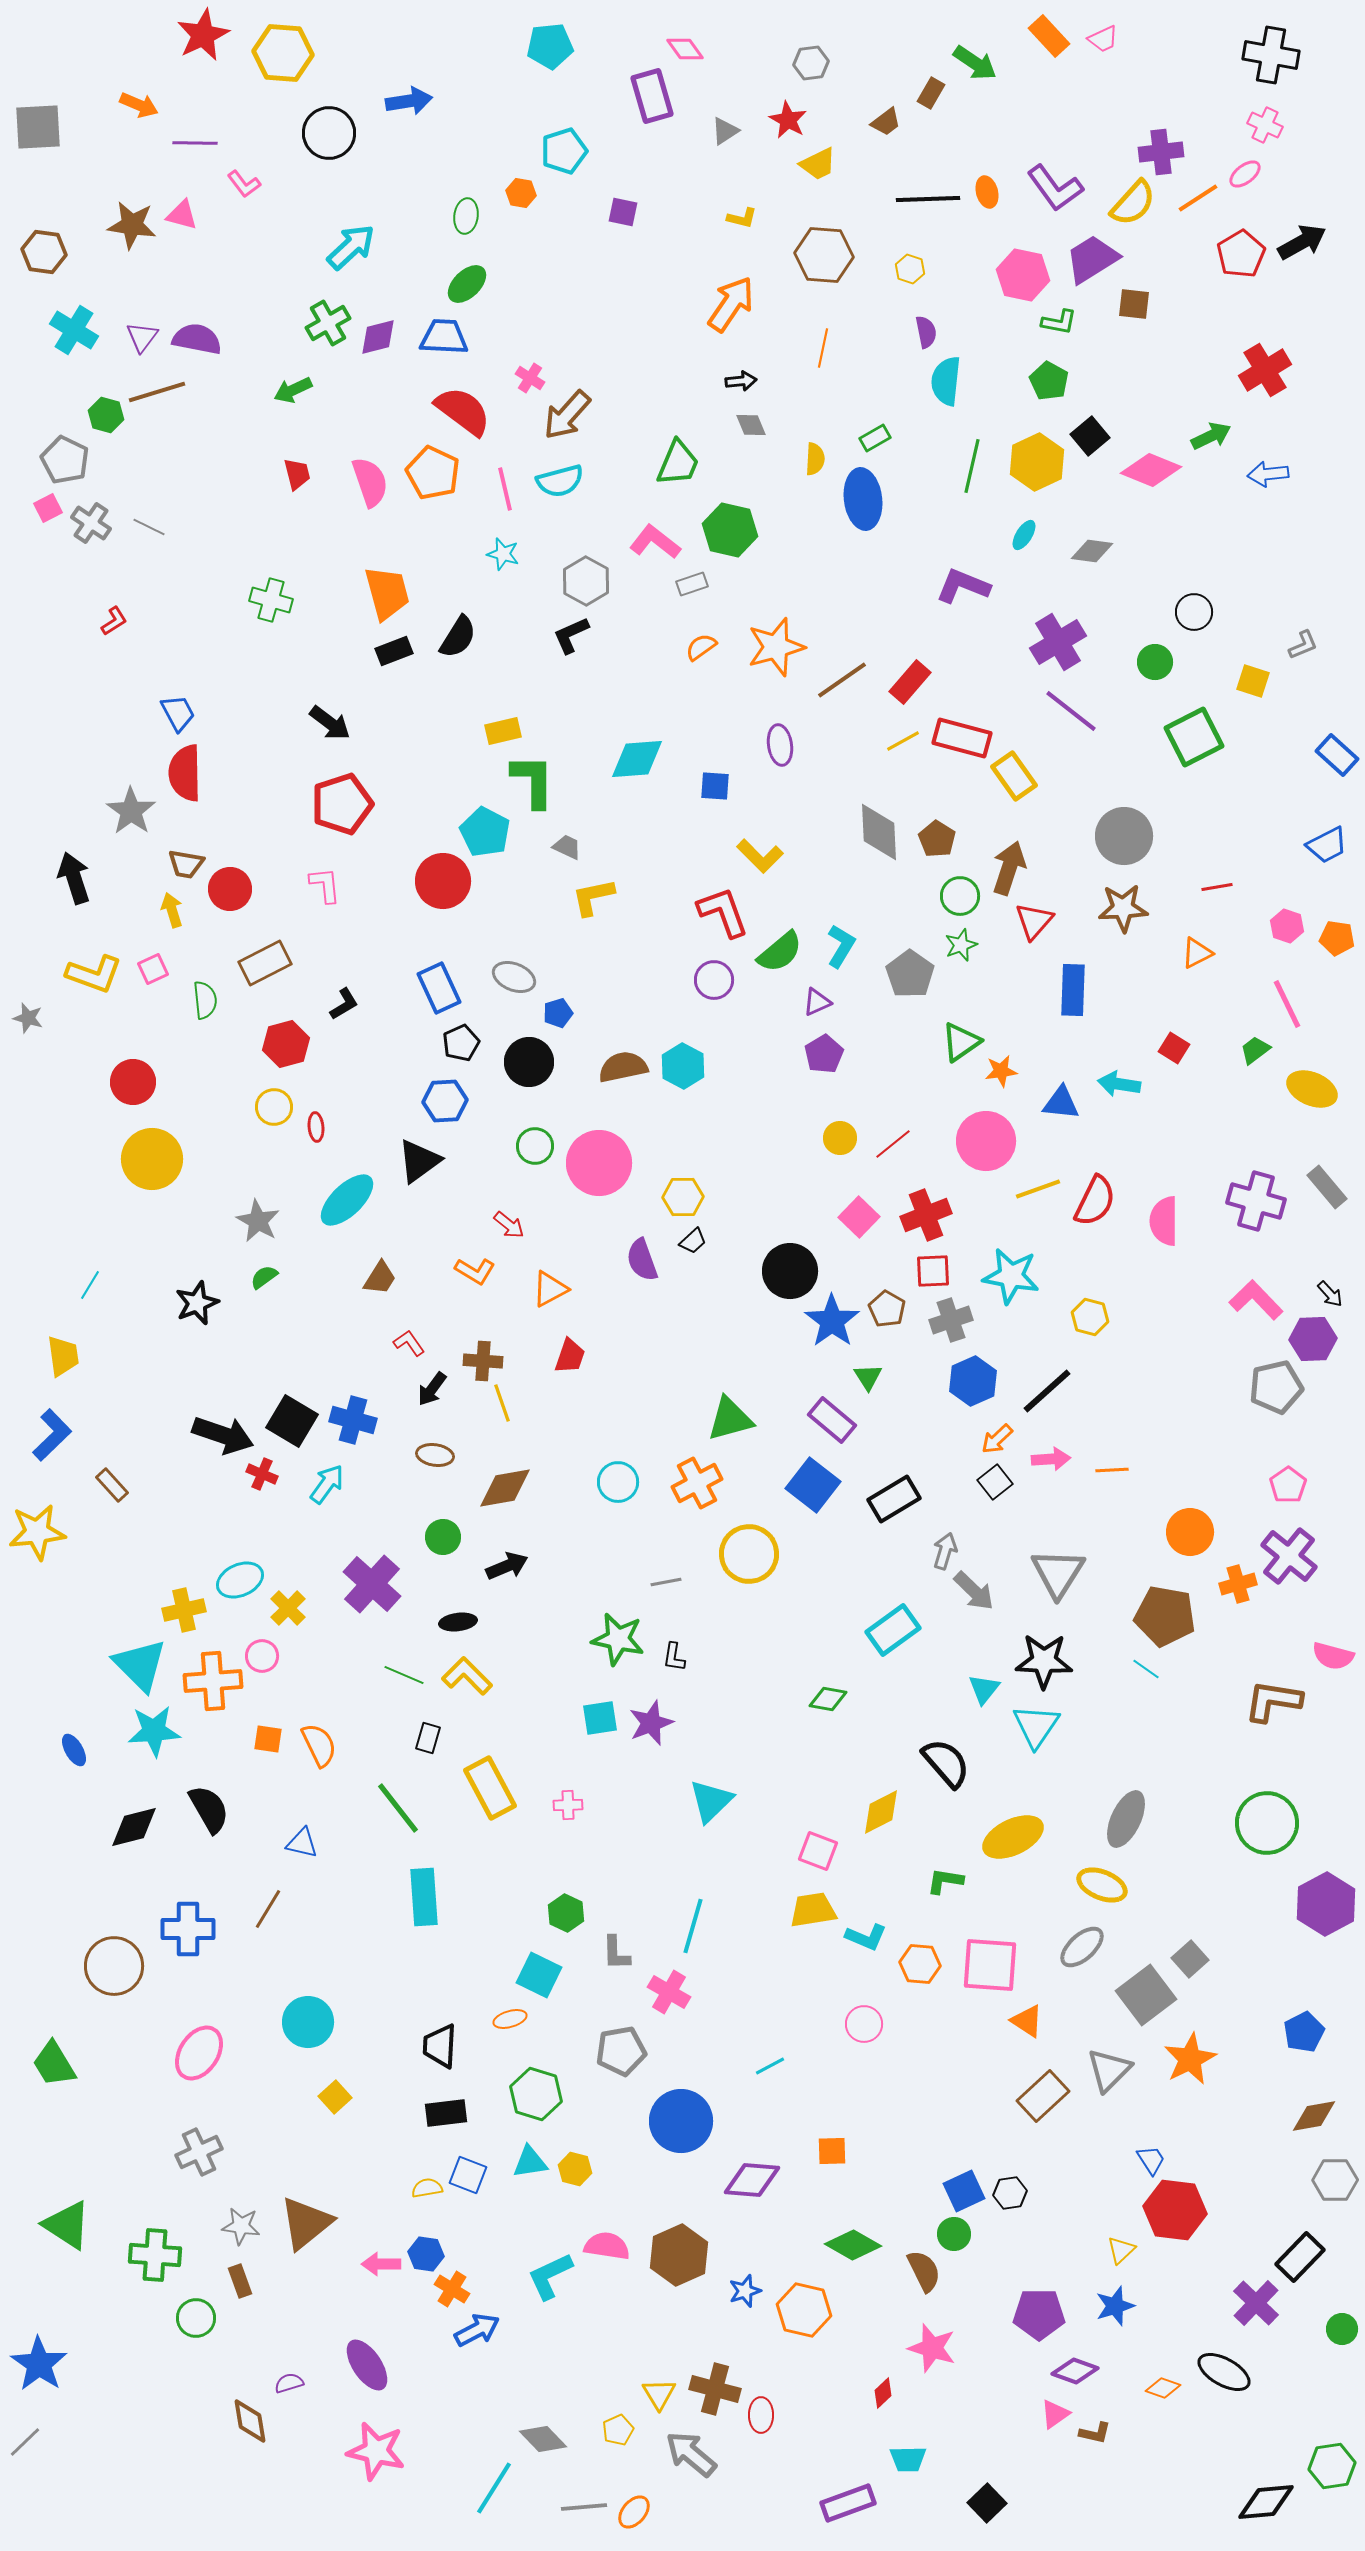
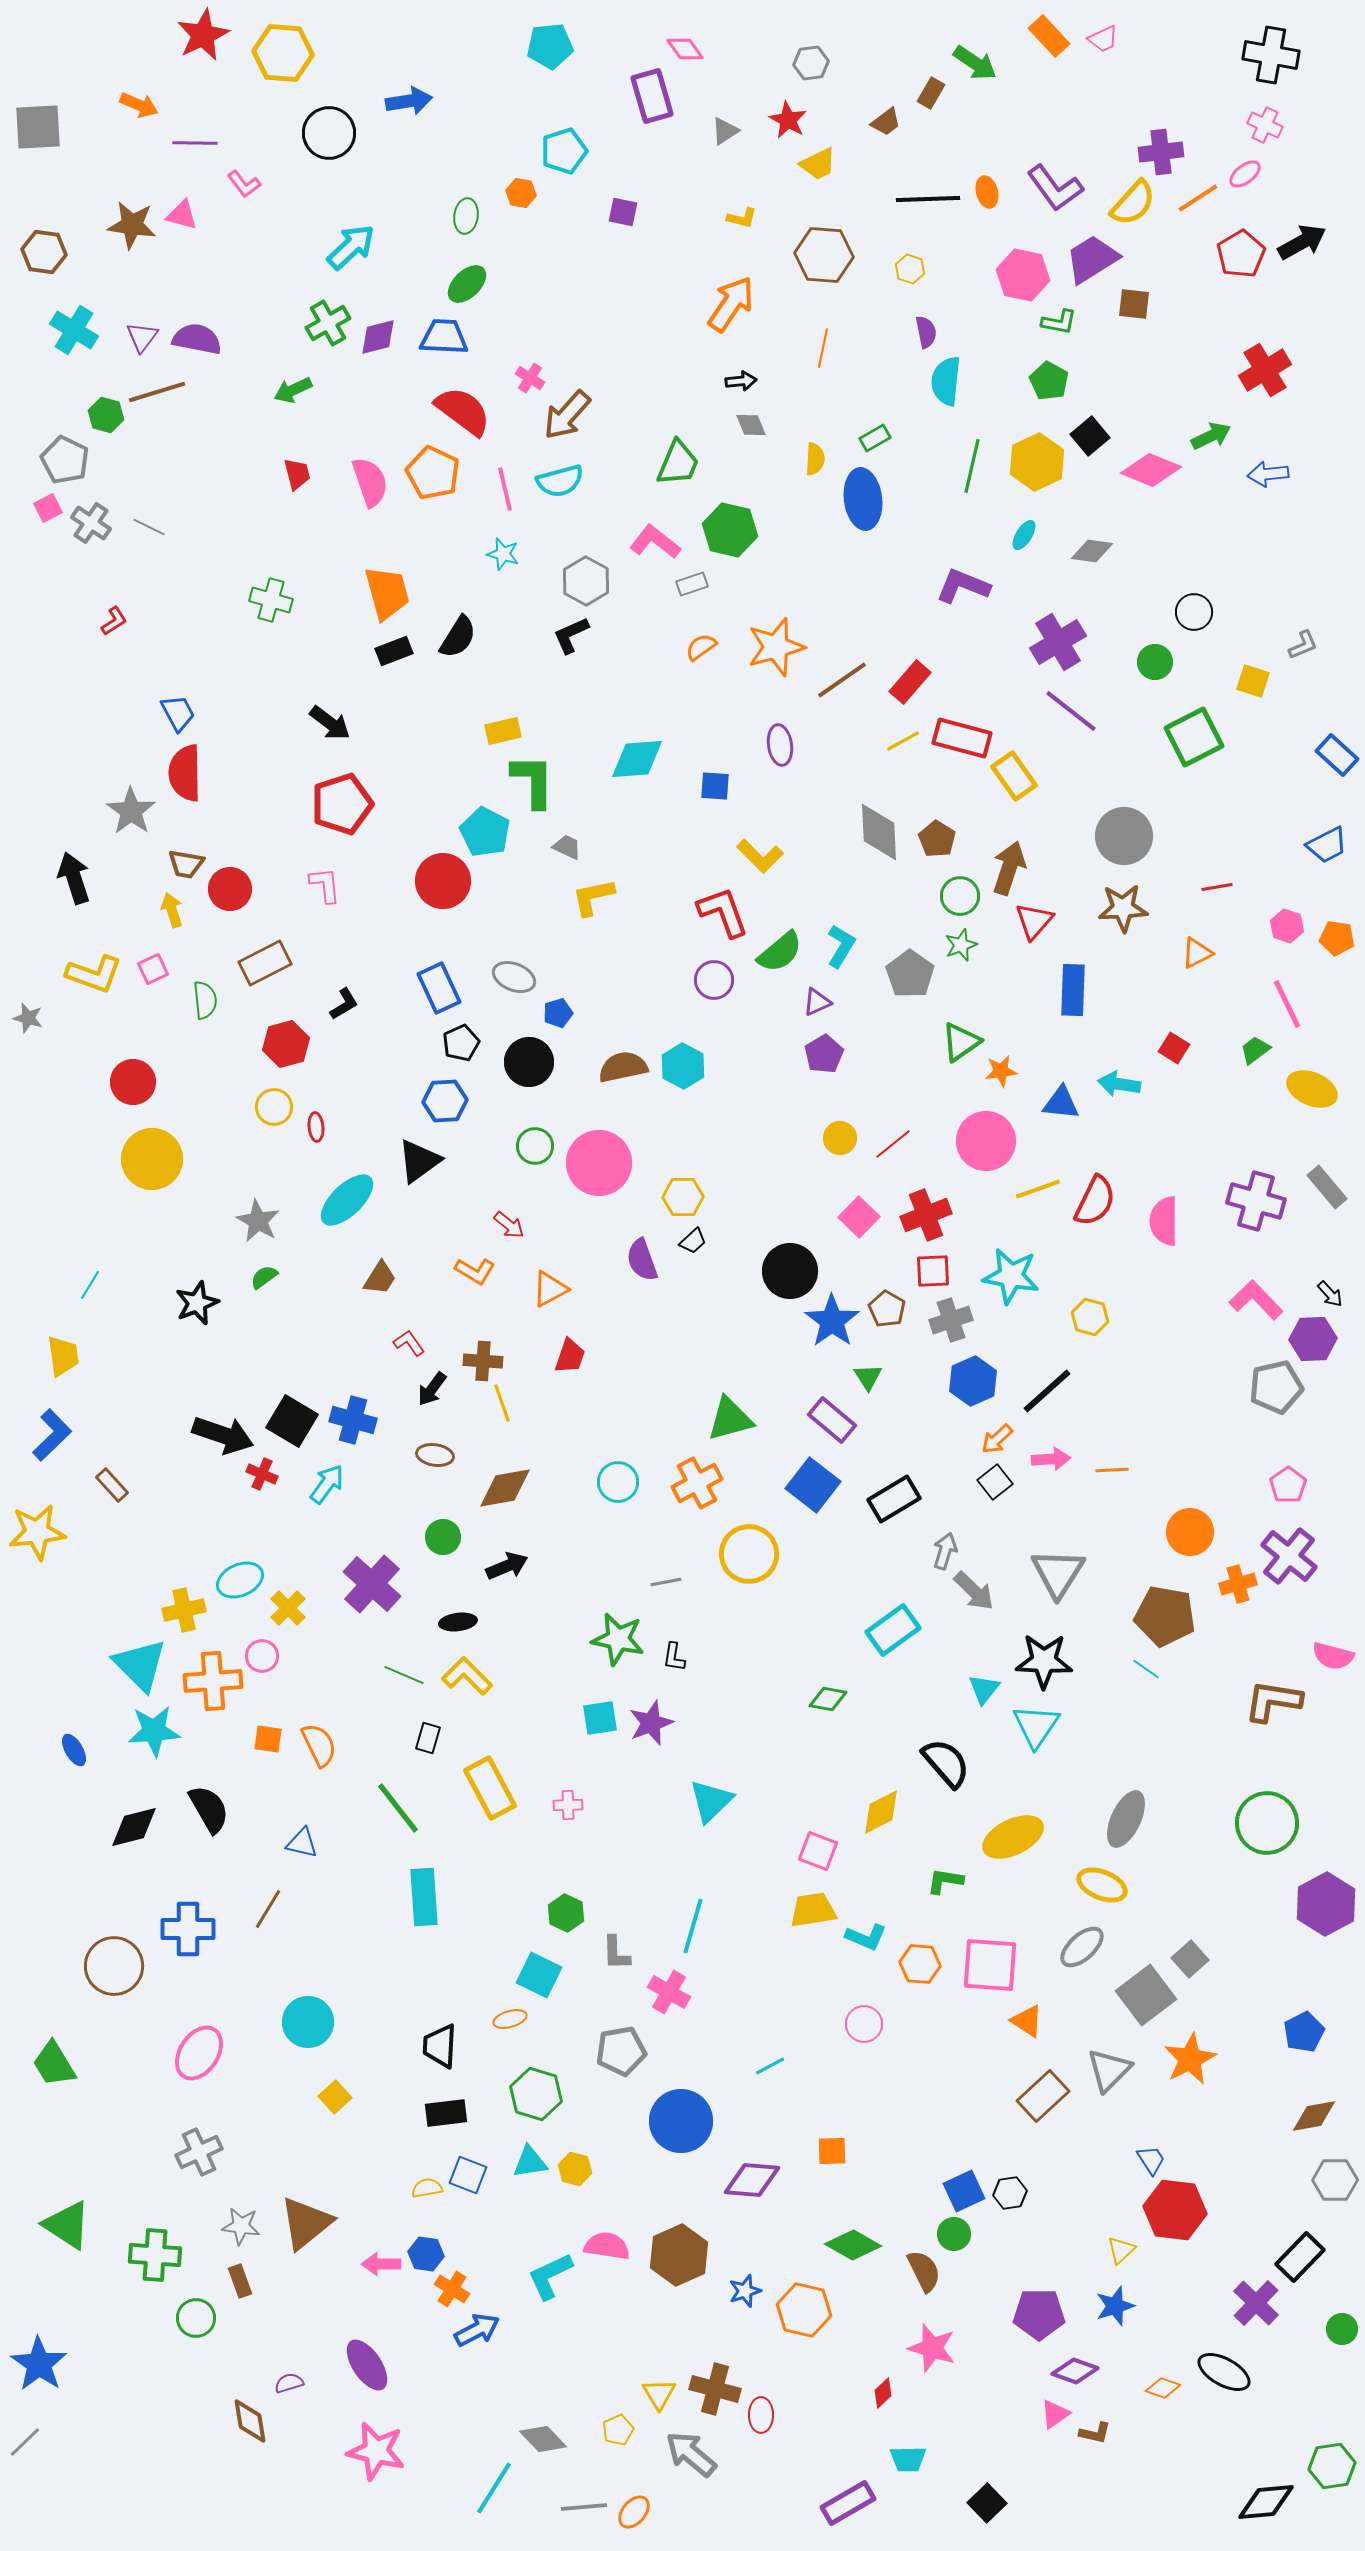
purple rectangle at (848, 2503): rotated 10 degrees counterclockwise
